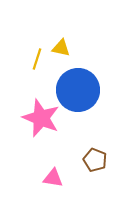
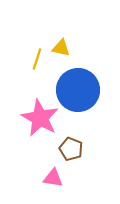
pink star: moved 1 px left; rotated 6 degrees clockwise
brown pentagon: moved 24 px left, 11 px up
